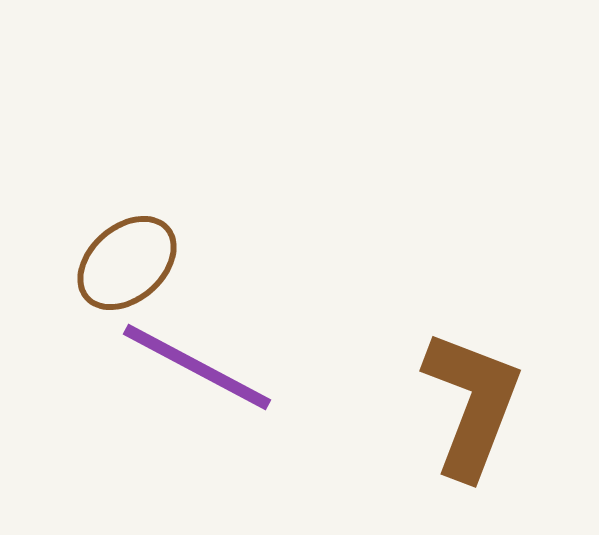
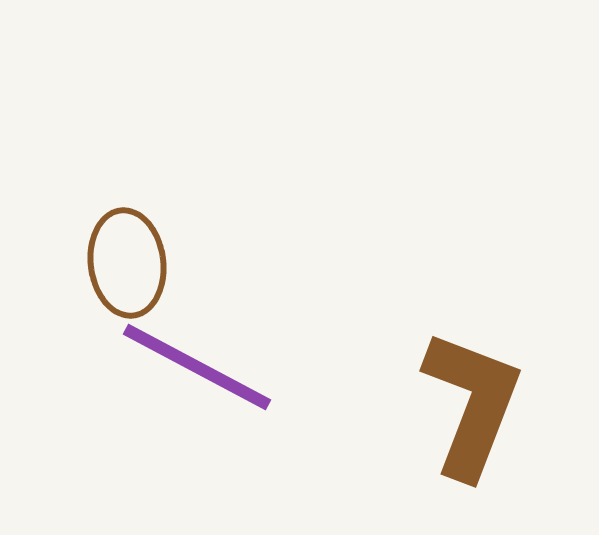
brown ellipse: rotated 56 degrees counterclockwise
